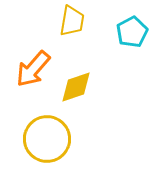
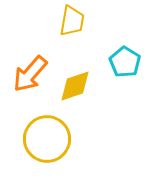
cyan pentagon: moved 7 px left, 30 px down; rotated 12 degrees counterclockwise
orange arrow: moved 3 px left, 5 px down
yellow diamond: moved 1 px left, 1 px up
